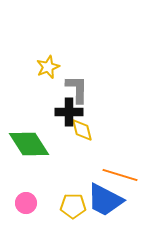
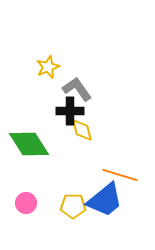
gray L-shape: rotated 36 degrees counterclockwise
black cross: moved 1 px right, 1 px up
blue trapezoid: rotated 66 degrees counterclockwise
